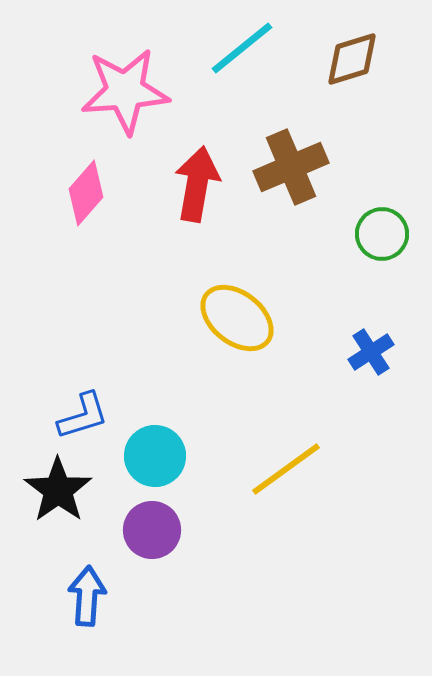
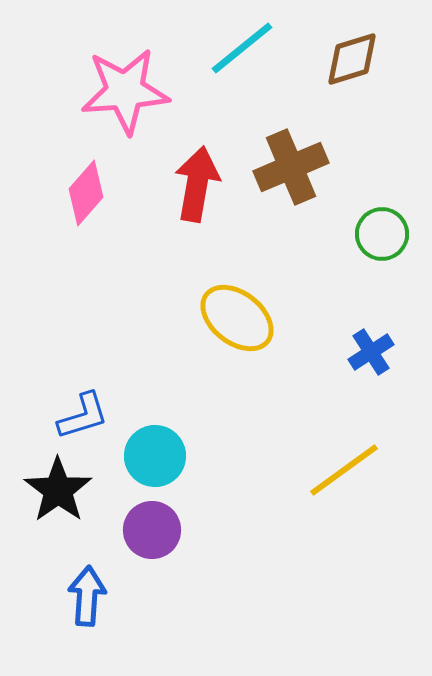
yellow line: moved 58 px right, 1 px down
